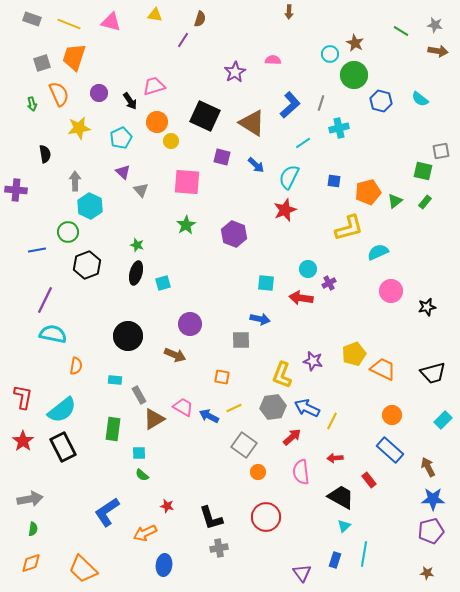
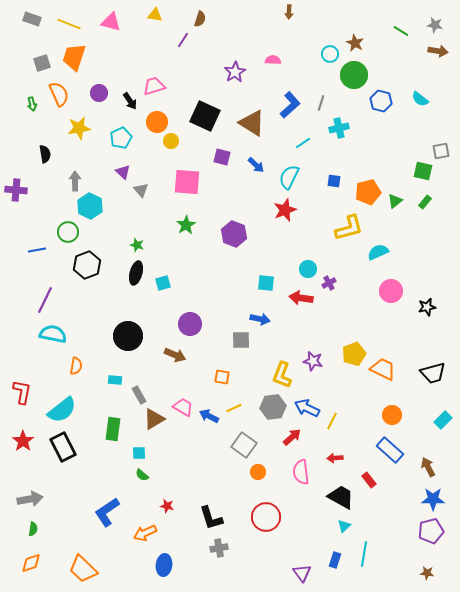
red L-shape at (23, 397): moved 1 px left, 5 px up
